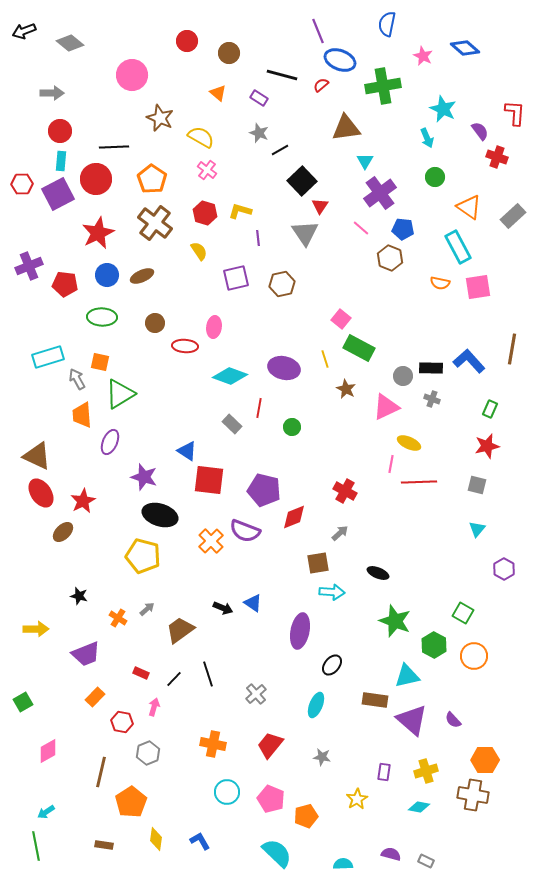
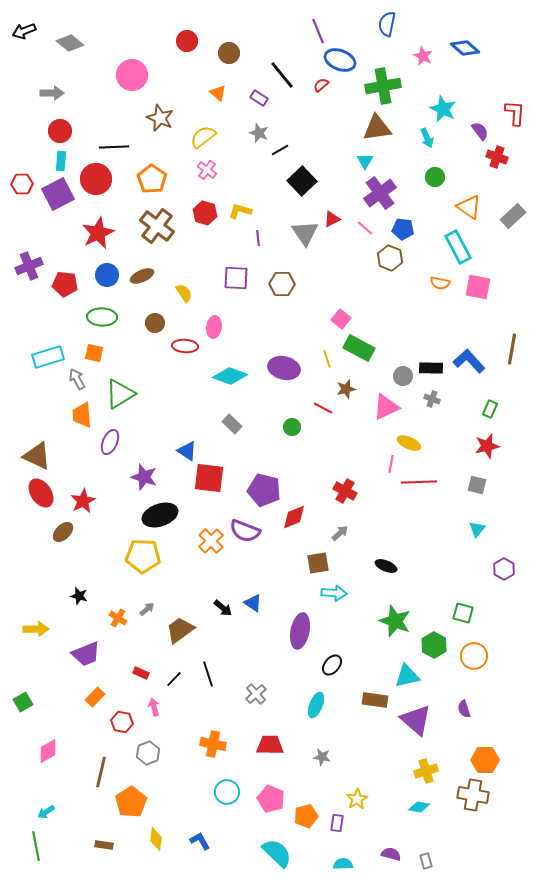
black line at (282, 75): rotated 36 degrees clockwise
brown triangle at (346, 128): moved 31 px right
yellow semicircle at (201, 137): moved 2 px right; rotated 68 degrees counterclockwise
red triangle at (320, 206): moved 12 px right, 13 px down; rotated 30 degrees clockwise
brown cross at (155, 223): moved 2 px right, 3 px down
pink line at (361, 228): moved 4 px right
yellow semicircle at (199, 251): moved 15 px left, 42 px down
purple square at (236, 278): rotated 16 degrees clockwise
brown hexagon at (282, 284): rotated 15 degrees clockwise
pink square at (478, 287): rotated 20 degrees clockwise
yellow line at (325, 359): moved 2 px right
orange square at (100, 362): moved 6 px left, 9 px up
brown star at (346, 389): rotated 30 degrees clockwise
red line at (259, 408): moved 64 px right; rotated 72 degrees counterclockwise
red square at (209, 480): moved 2 px up
black ellipse at (160, 515): rotated 36 degrees counterclockwise
yellow pentagon at (143, 556): rotated 12 degrees counterclockwise
black ellipse at (378, 573): moved 8 px right, 7 px up
cyan arrow at (332, 592): moved 2 px right, 1 px down
black arrow at (223, 608): rotated 18 degrees clockwise
green square at (463, 613): rotated 15 degrees counterclockwise
pink arrow at (154, 707): rotated 30 degrees counterclockwise
purple triangle at (412, 720): moved 4 px right
purple semicircle at (453, 720): moved 11 px right, 11 px up; rotated 24 degrees clockwise
red trapezoid at (270, 745): rotated 52 degrees clockwise
purple rectangle at (384, 772): moved 47 px left, 51 px down
gray rectangle at (426, 861): rotated 49 degrees clockwise
